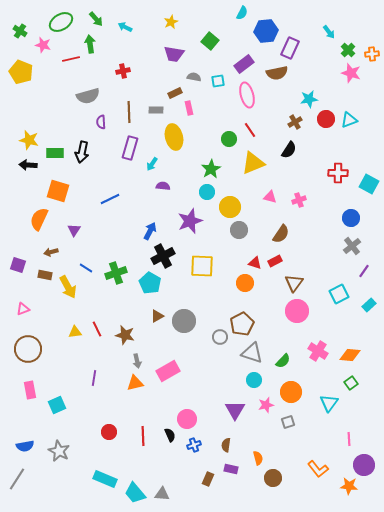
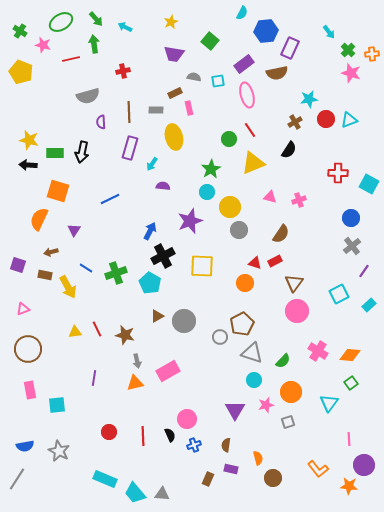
green arrow at (90, 44): moved 4 px right
cyan square at (57, 405): rotated 18 degrees clockwise
